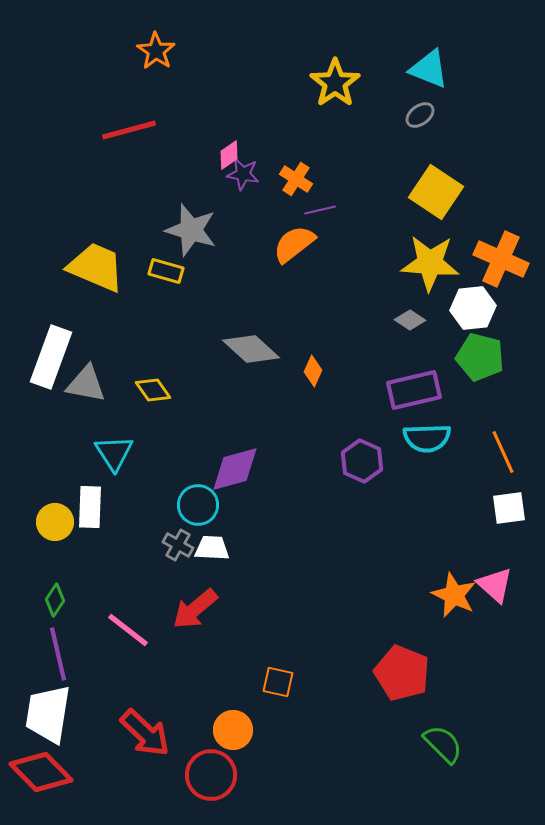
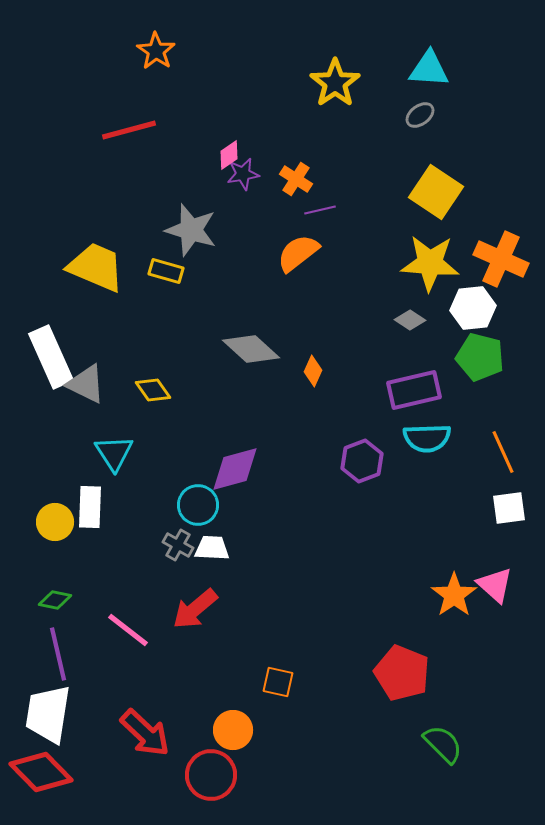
cyan triangle at (429, 69): rotated 18 degrees counterclockwise
purple star at (243, 174): rotated 20 degrees counterclockwise
orange semicircle at (294, 244): moved 4 px right, 9 px down
white rectangle at (51, 357): rotated 44 degrees counterclockwise
gray triangle at (86, 384): rotated 15 degrees clockwise
purple hexagon at (362, 461): rotated 15 degrees clockwise
orange star at (454, 595): rotated 12 degrees clockwise
green diamond at (55, 600): rotated 68 degrees clockwise
